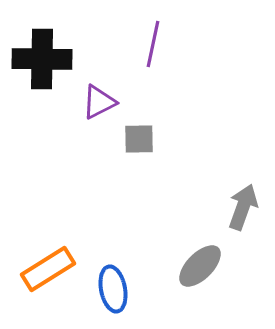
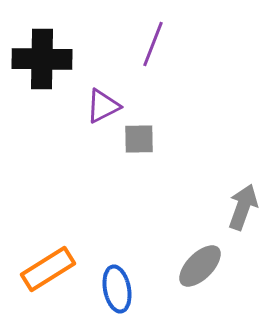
purple line: rotated 9 degrees clockwise
purple triangle: moved 4 px right, 4 px down
blue ellipse: moved 4 px right
